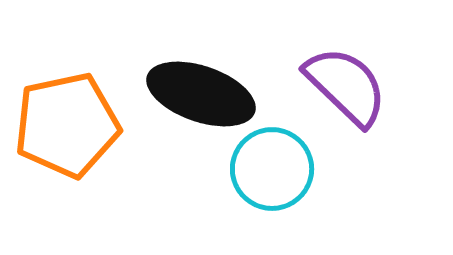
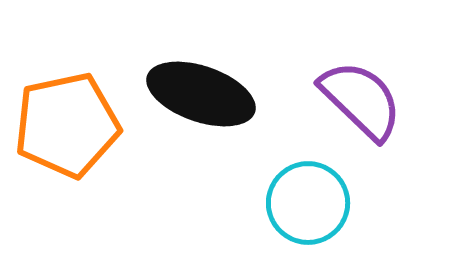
purple semicircle: moved 15 px right, 14 px down
cyan circle: moved 36 px right, 34 px down
